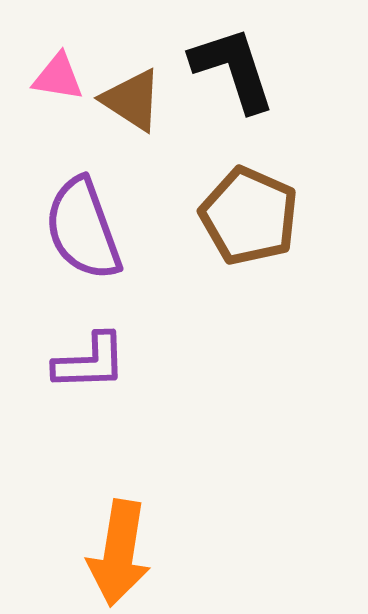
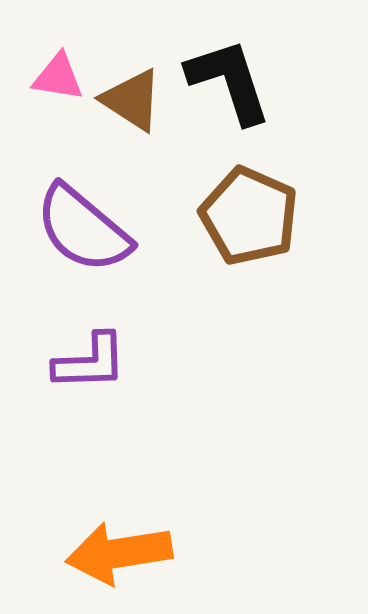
black L-shape: moved 4 px left, 12 px down
purple semicircle: rotated 30 degrees counterclockwise
orange arrow: rotated 72 degrees clockwise
